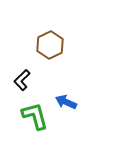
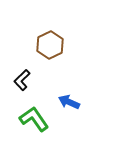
blue arrow: moved 3 px right
green L-shape: moved 1 px left, 3 px down; rotated 20 degrees counterclockwise
